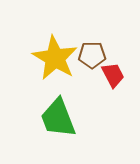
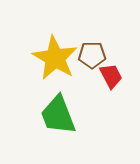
red trapezoid: moved 2 px left, 1 px down
green trapezoid: moved 3 px up
